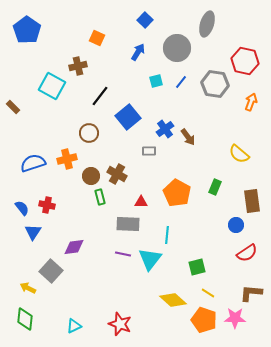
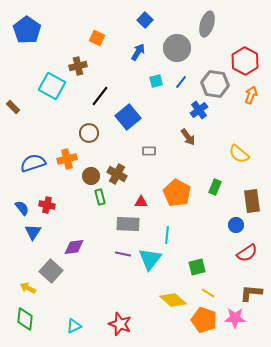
red hexagon at (245, 61): rotated 16 degrees clockwise
orange arrow at (251, 102): moved 7 px up
blue cross at (165, 129): moved 34 px right, 19 px up
